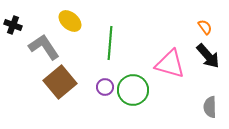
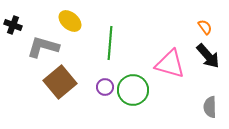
gray L-shape: moved 1 px left; rotated 40 degrees counterclockwise
